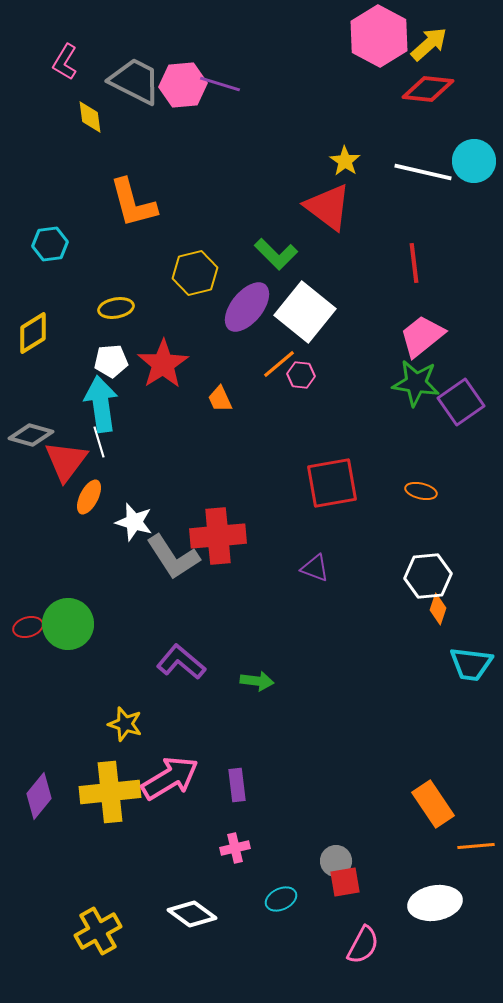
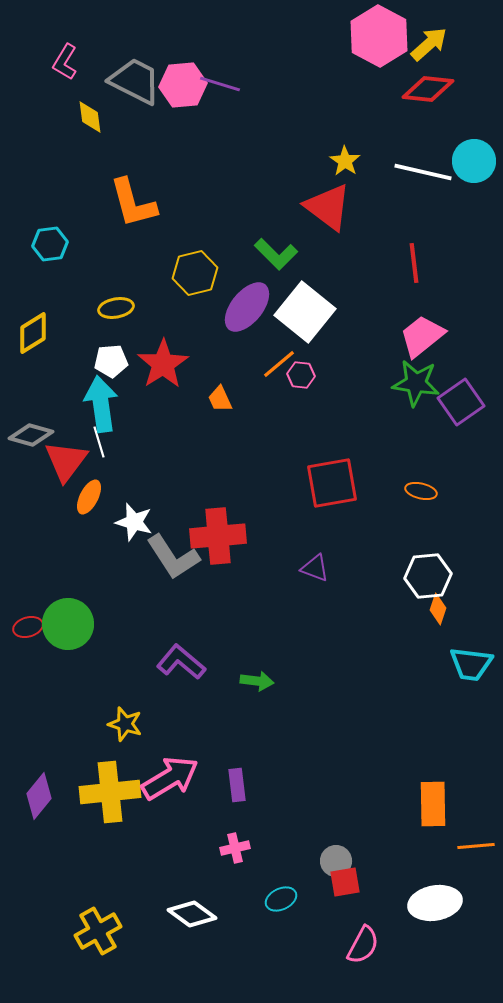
orange rectangle at (433, 804): rotated 33 degrees clockwise
